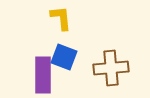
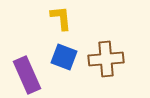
brown cross: moved 5 px left, 9 px up
purple rectangle: moved 16 px left; rotated 24 degrees counterclockwise
